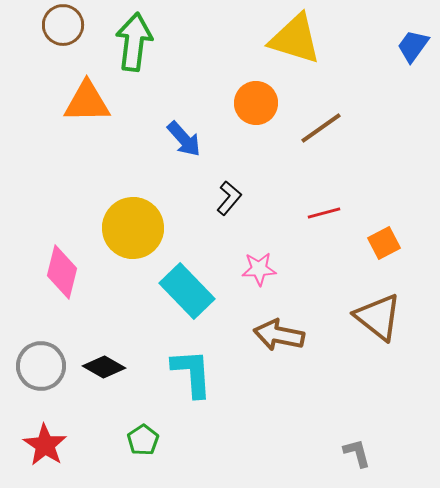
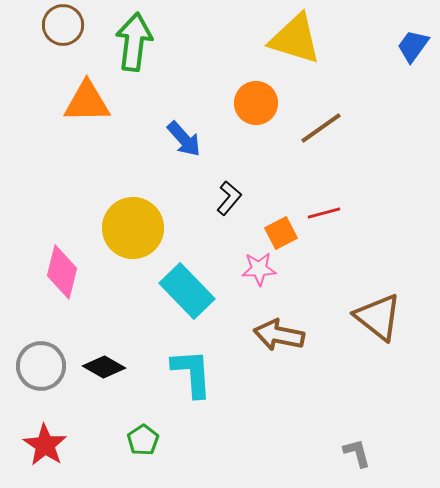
orange square: moved 103 px left, 10 px up
